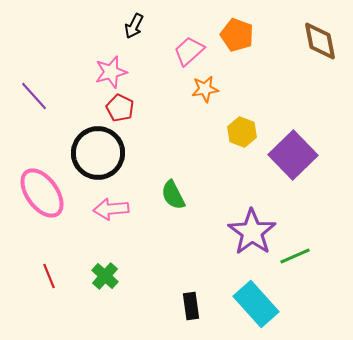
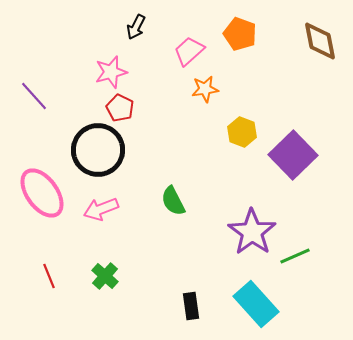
black arrow: moved 2 px right, 1 px down
orange pentagon: moved 3 px right, 1 px up
black circle: moved 3 px up
green semicircle: moved 6 px down
pink arrow: moved 10 px left; rotated 16 degrees counterclockwise
